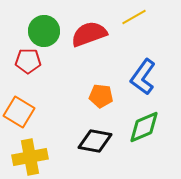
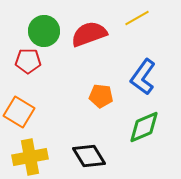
yellow line: moved 3 px right, 1 px down
black diamond: moved 6 px left, 15 px down; rotated 48 degrees clockwise
